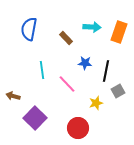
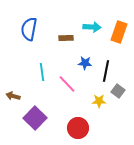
brown rectangle: rotated 48 degrees counterclockwise
cyan line: moved 2 px down
gray square: rotated 24 degrees counterclockwise
yellow star: moved 3 px right, 2 px up; rotated 16 degrees clockwise
